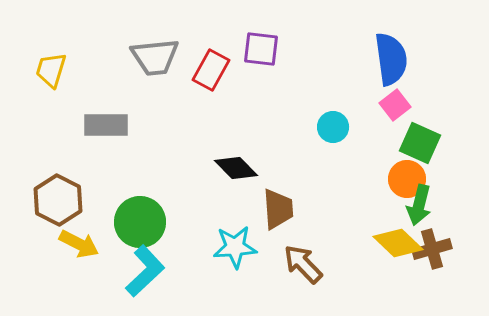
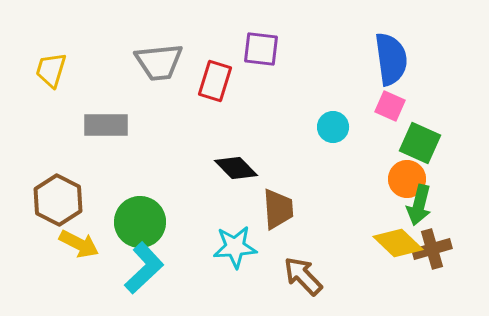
gray trapezoid: moved 4 px right, 5 px down
red rectangle: moved 4 px right, 11 px down; rotated 12 degrees counterclockwise
pink square: moved 5 px left, 1 px down; rotated 28 degrees counterclockwise
brown arrow: moved 12 px down
cyan L-shape: moved 1 px left, 3 px up
